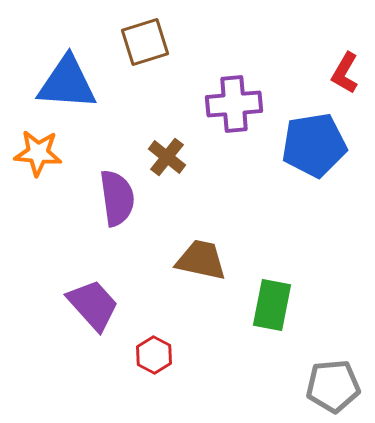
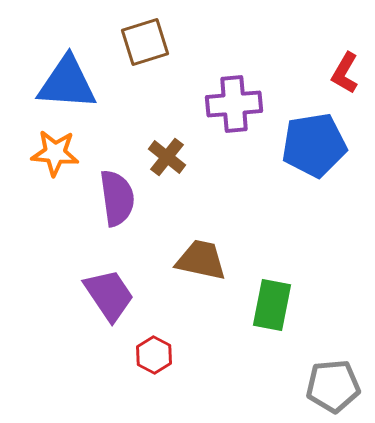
orange star: moved 17 px right
purple trapezoid: moved 16 px right, 10 px up; rotated 8 degrees clockwise
